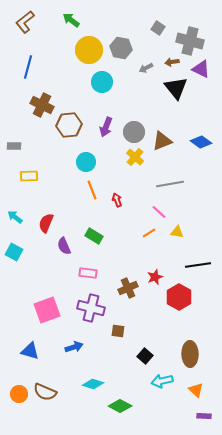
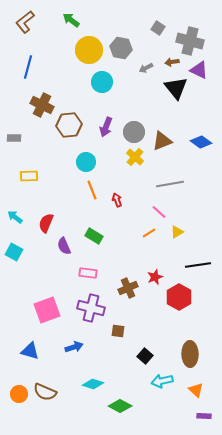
purple triangle at (201, 69): moved 2 px left, 1 px down
gray rectangle at (14, 146): moved 8 px up
yellow triangle at (177, 232): rotated 40 degrees counterclockwise
